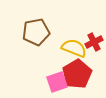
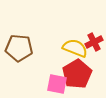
brown pentagon: moved 17 px left, 16 px down; rotated 16 degrees clockwise
yellow semicircle: moved 1 px right
pink square: moved 2 px down; rotated 30 degrees clockwise
